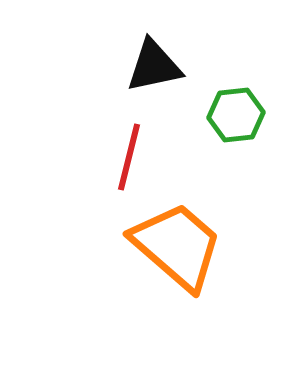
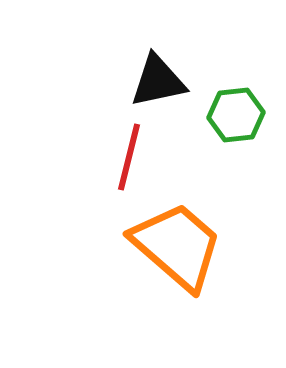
black triangle: moved 4 px right, 15 px down
